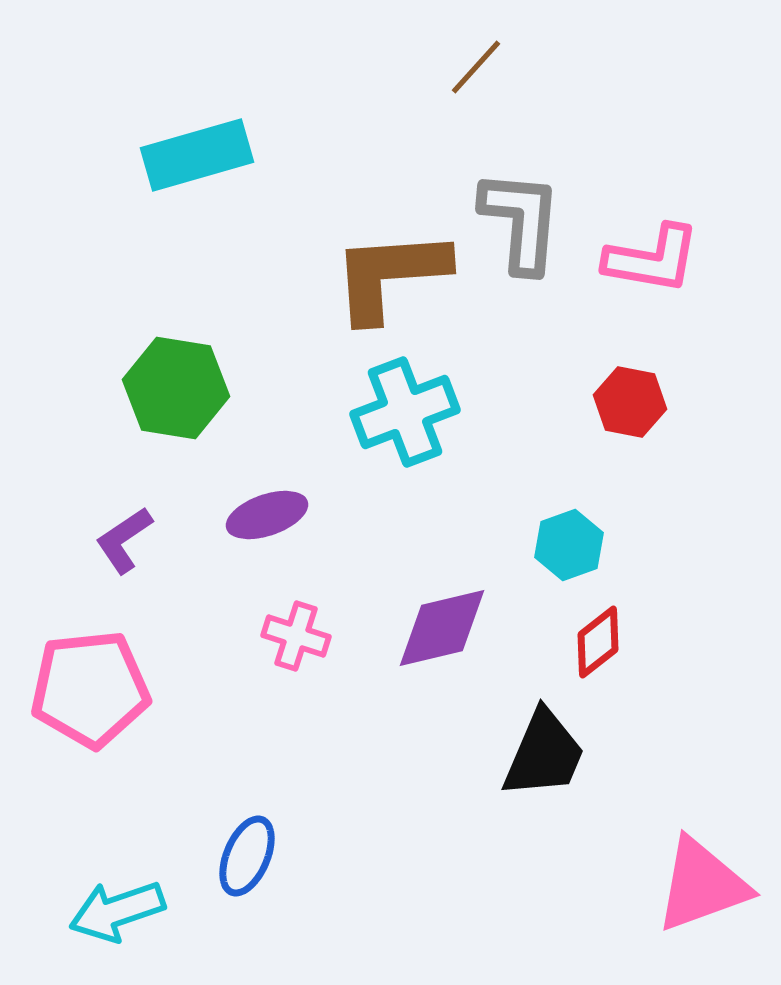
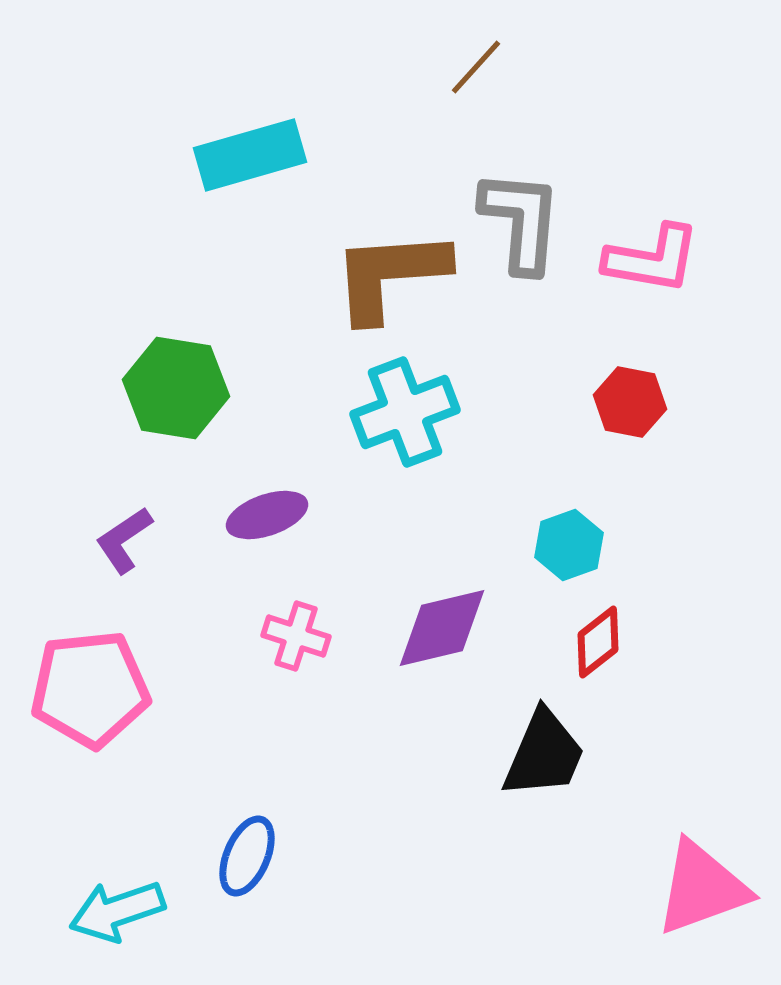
cyan rectangle: moved 53 px right
pink triangle: moved 3 px down
